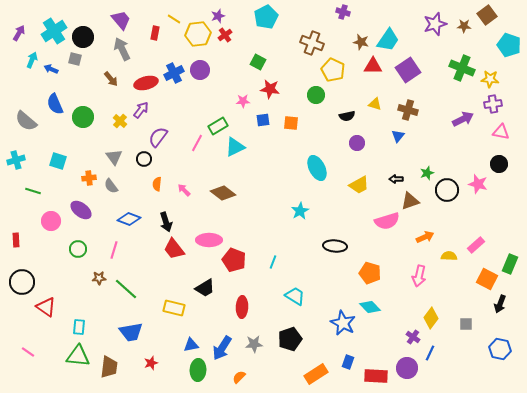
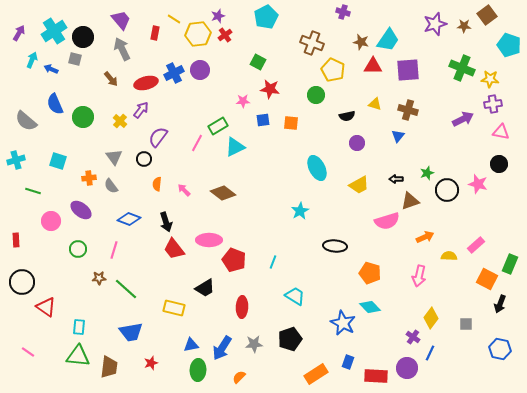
purple square at (408, 70): rotated 30 degrees clockwise
